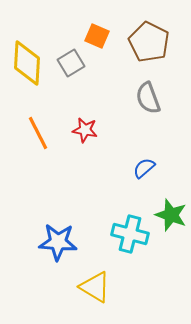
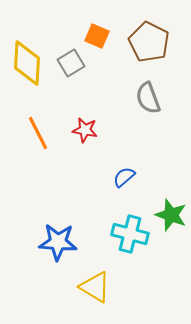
blue semicircle: moved 20 px left, 9 px down
